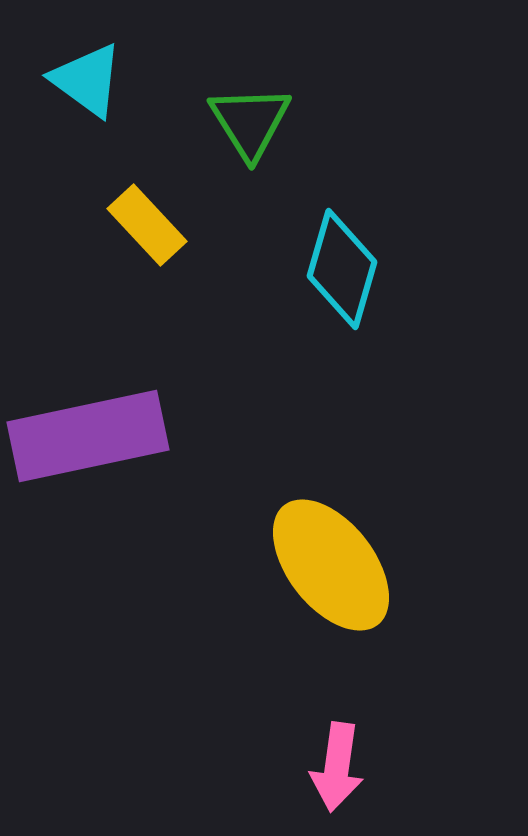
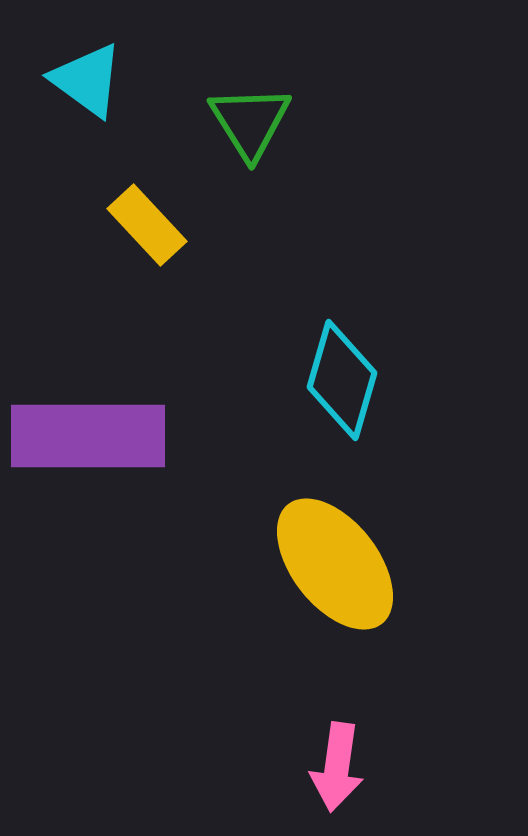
cyan diamond: moved 111 px down
purple rectangle: rotated 12 degrees clockwise
yellow ellipse: moved 4 px right, 1 px up
